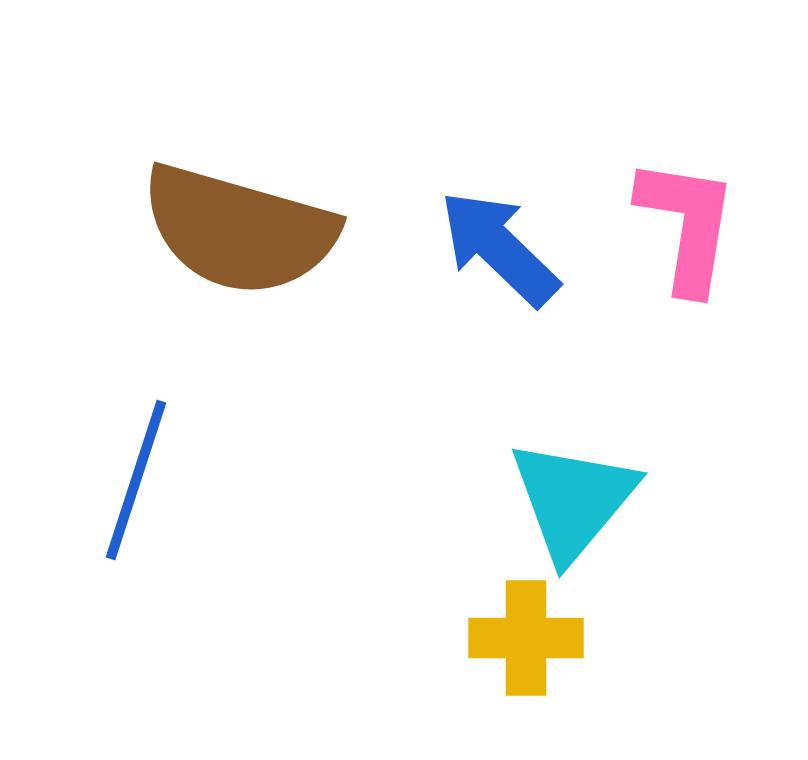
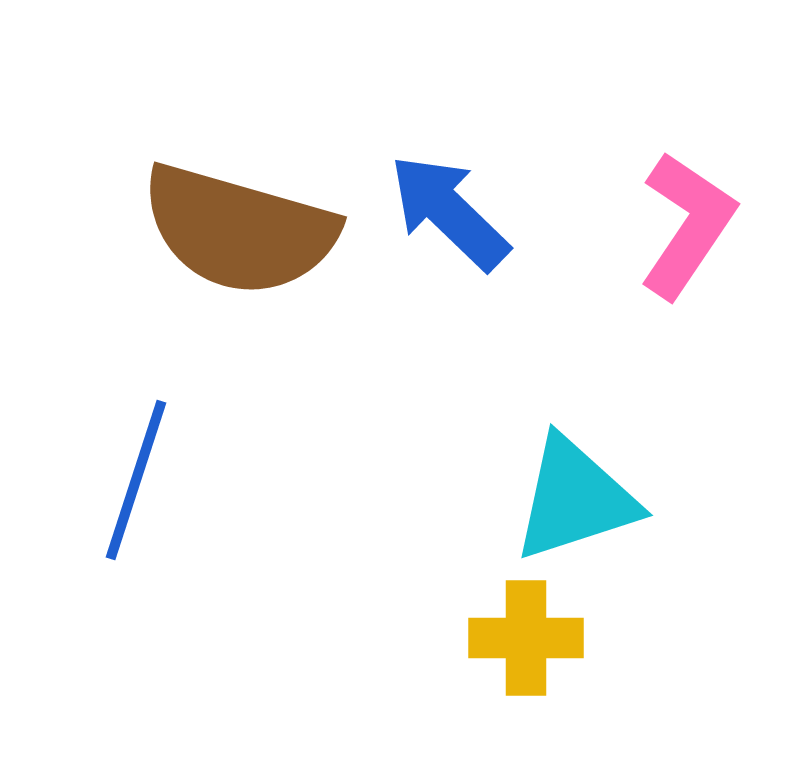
pink L-shape: rotated 25 degrees clockwise
blue arrow: moved 50 px left, 36 px up
cyan triangle: moved 2 px right, 1 px up; rotated 32 degrees clockwise
